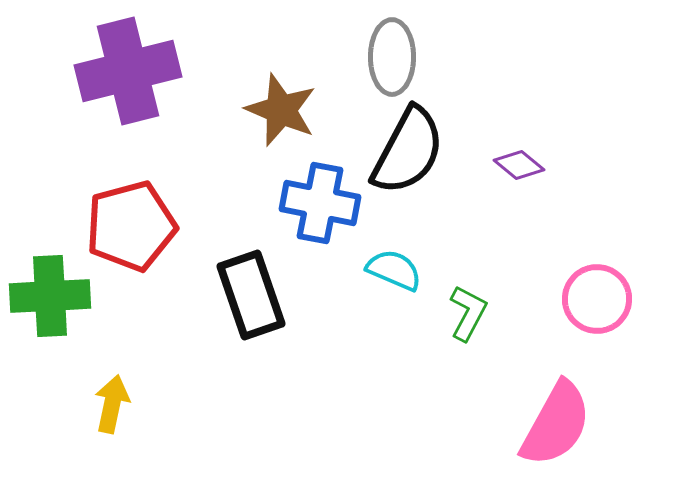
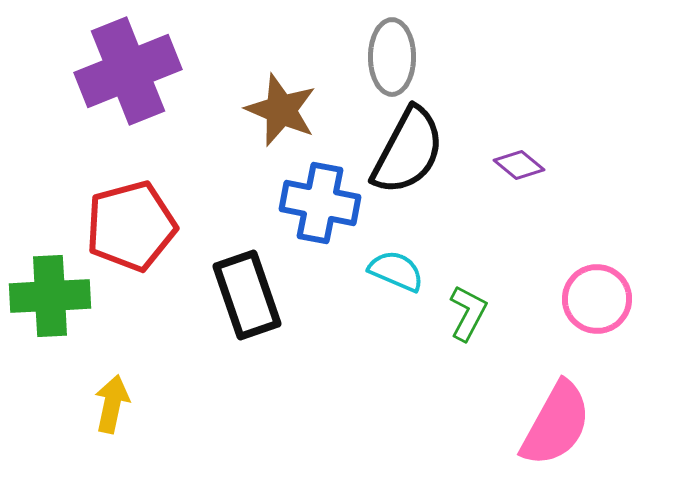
purple cross: rotated 8 degrees counterclockwise
cyan semicircle: moved 2 px right, 1 px down
black rectangle: moved 4 px left
